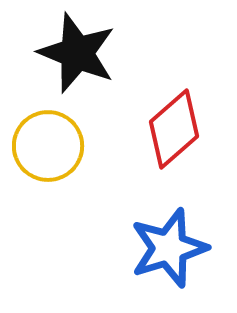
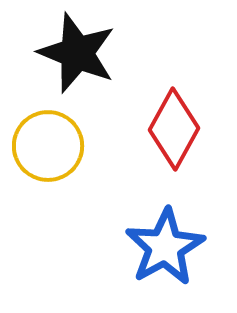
red diamond: rotated 20 degrees counterclockwise
blue star: moved 4 px left, 1 px up; rotated 12 degrees counterclockwise
